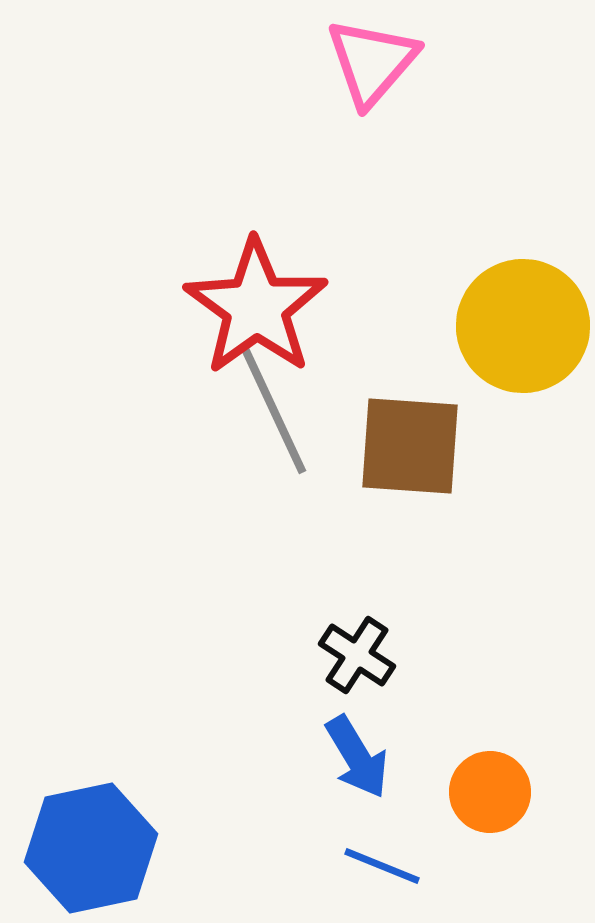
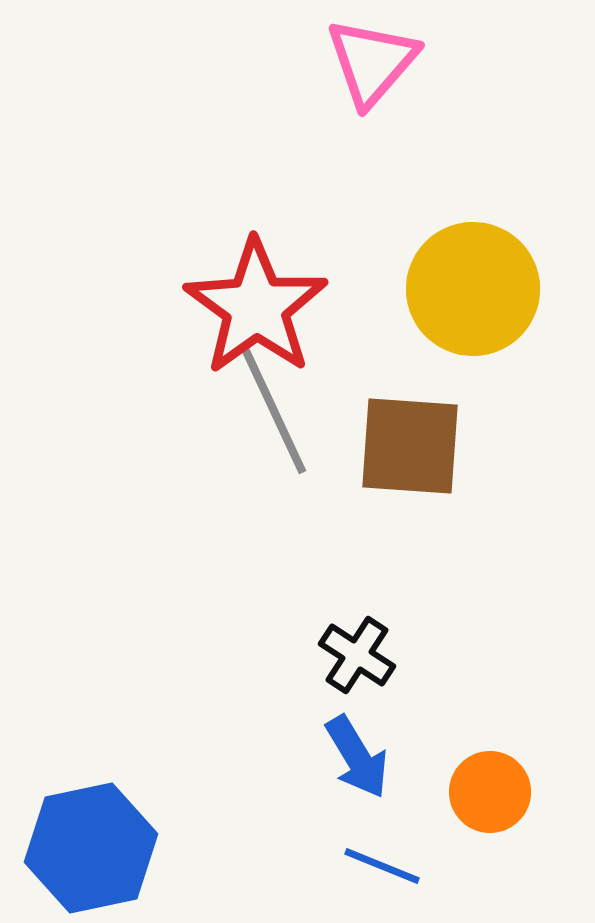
yellow circle: moved 50 px left, 37 px up
